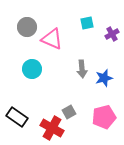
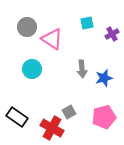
pink triangle: rotated 10 degrees clockwise
